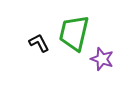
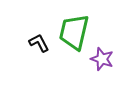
green trapezoid: moved 1 px up
